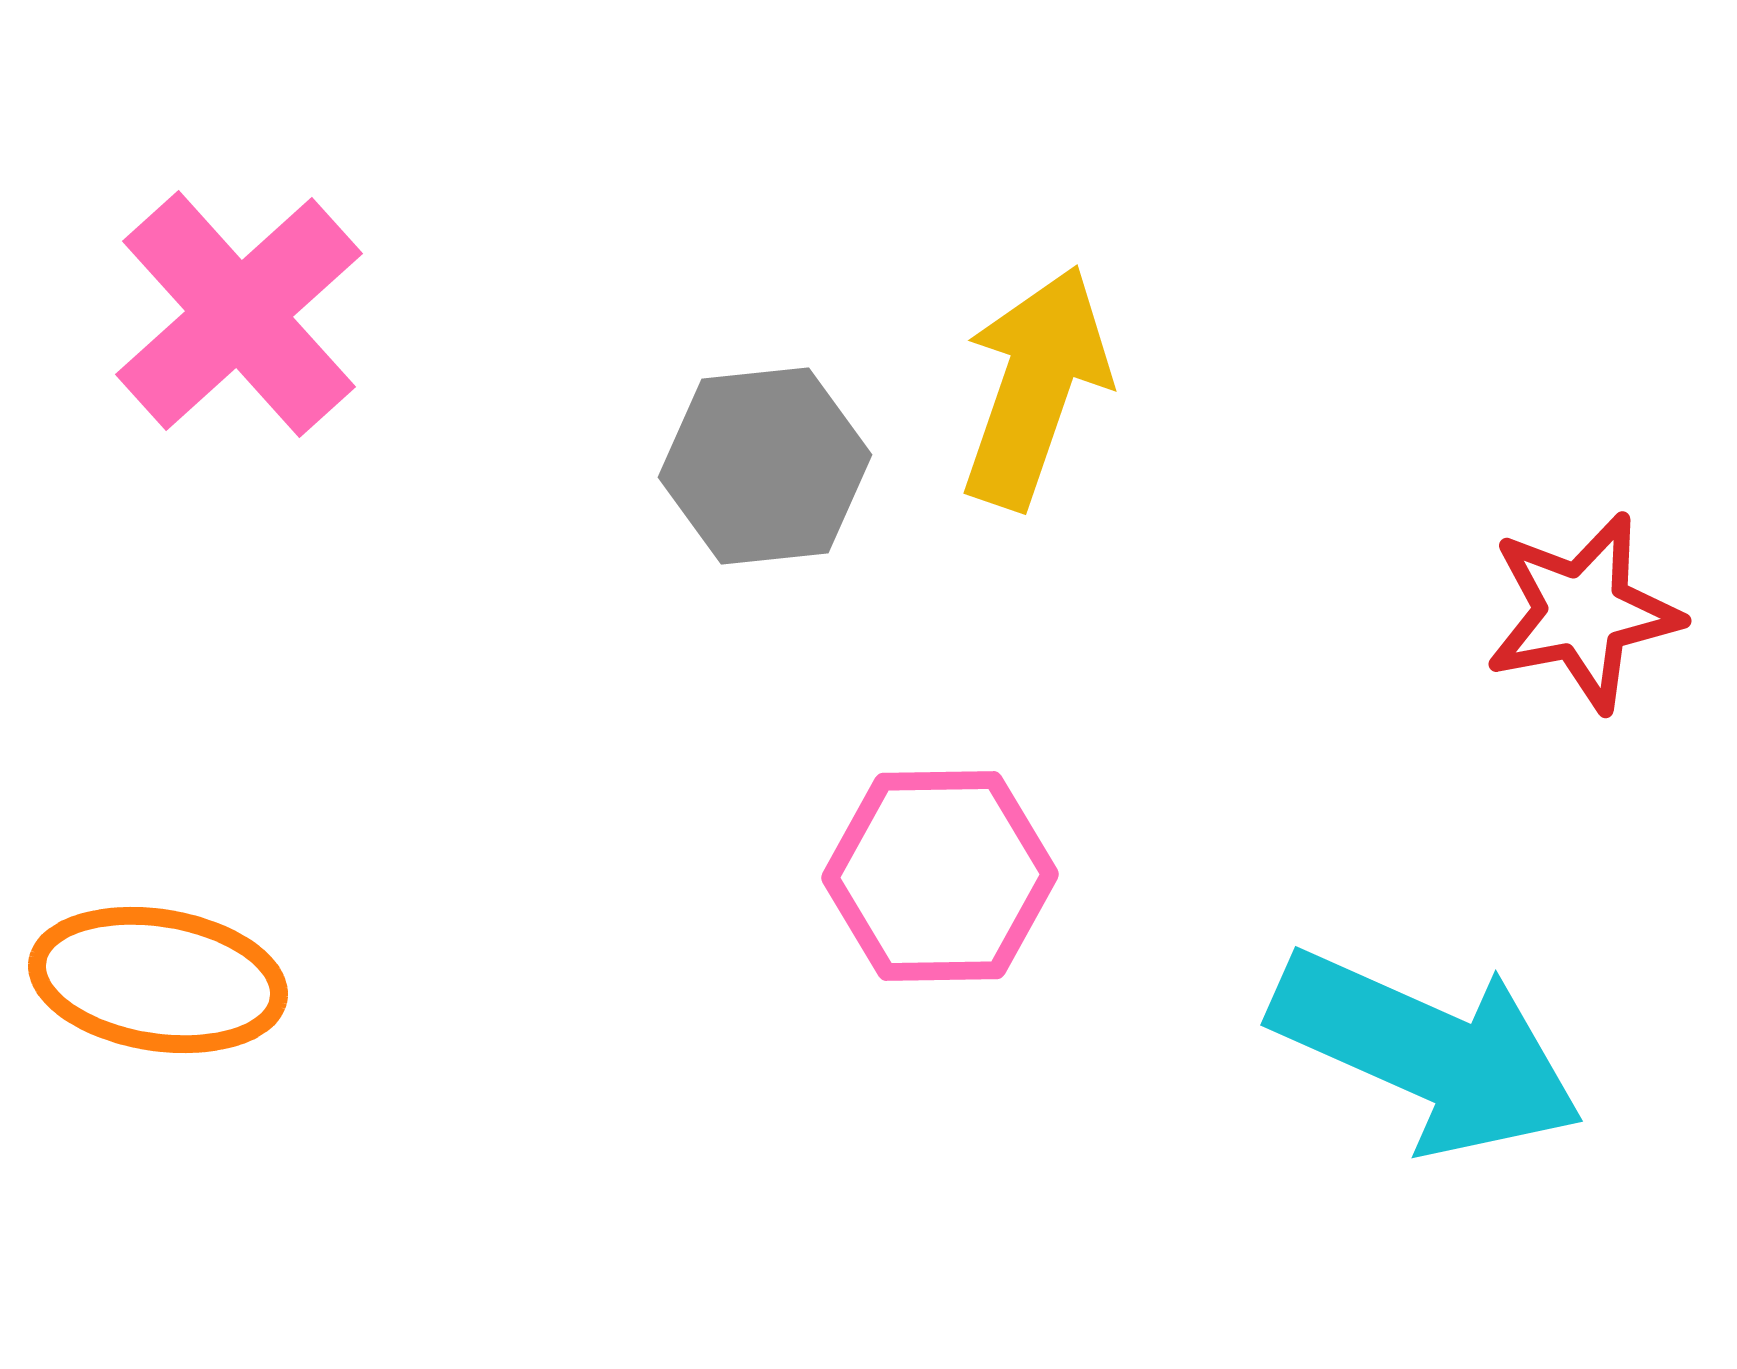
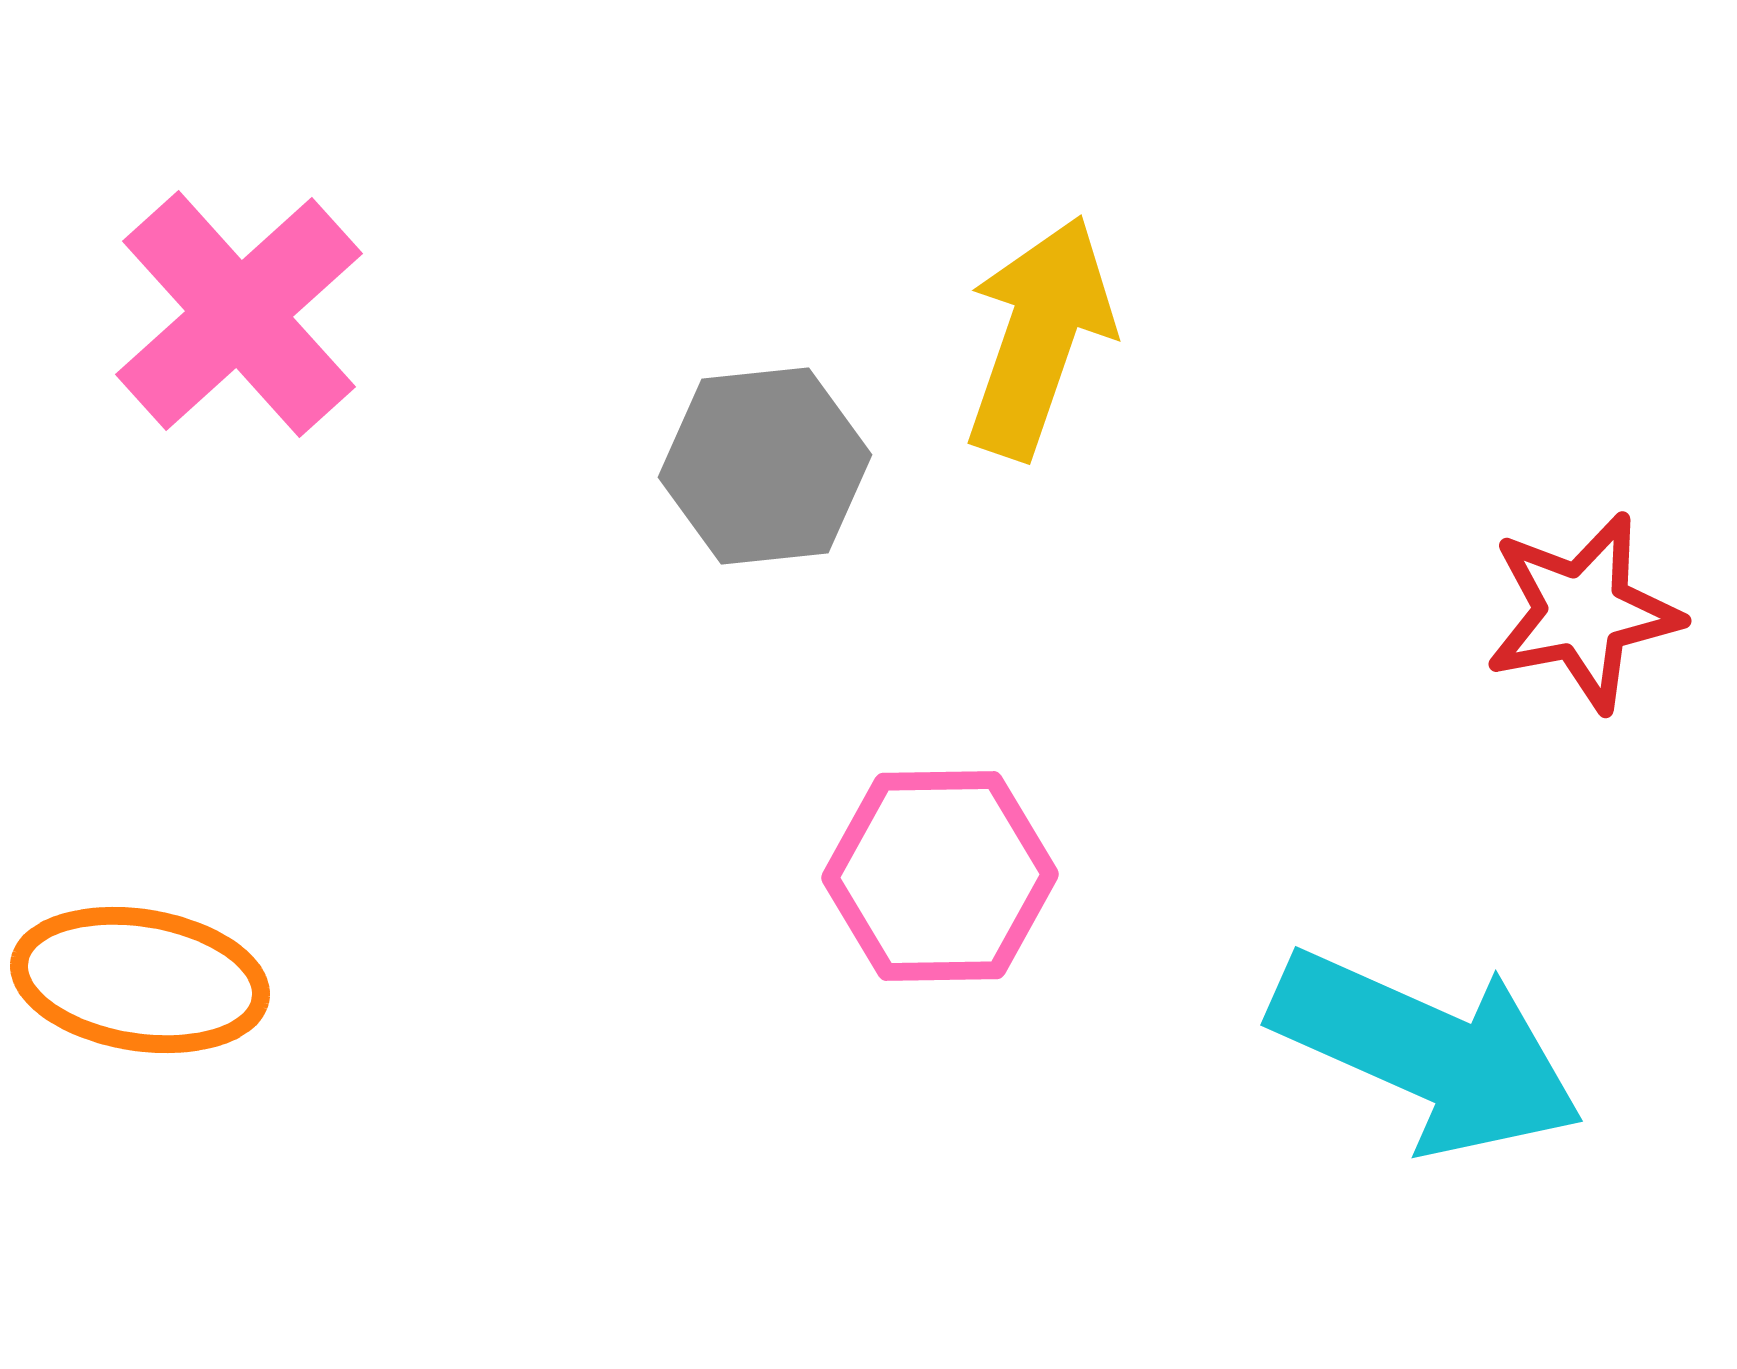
yellow arrow: moved 4 px right, 50 px up
orange ellipse: moved 18 px left
